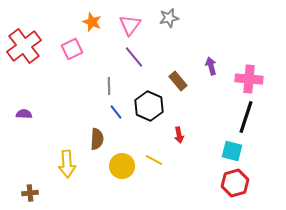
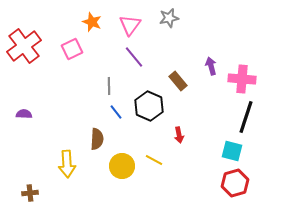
pink cross: moved 7 px left
